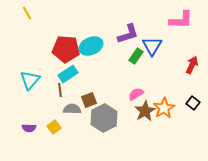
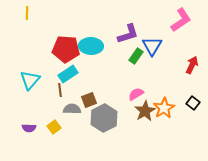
yellow line: rotated 32 degrees clockwise
pink L-shape: rotated 35 degrees counterclockwise
cyan ellipse: rotated 25 degrees clockwise
